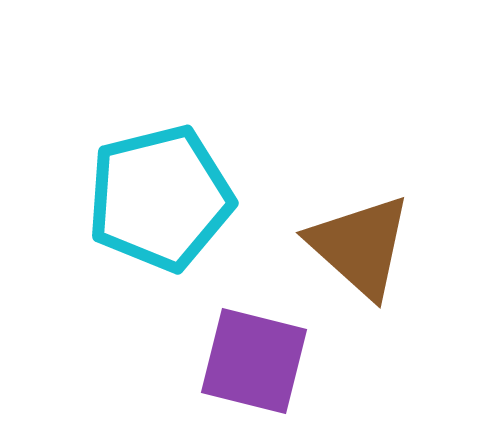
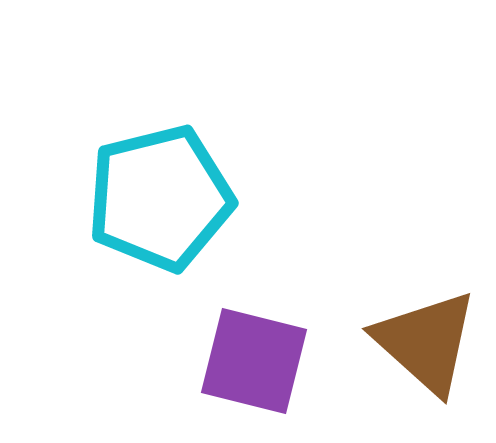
brown triangle: moved 66 px right, 96 px down
